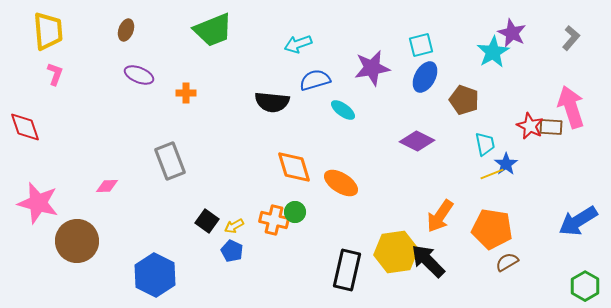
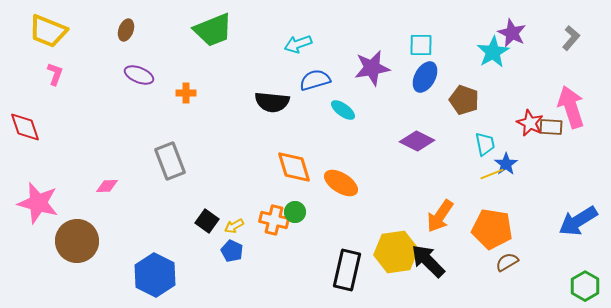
yellow trapezoid at (48, 31): rotated 117 degrees clockwise
cyan square at (421, 45): rotated 15 degrees clockwise
red star at (530, 126): moved 3 px up
